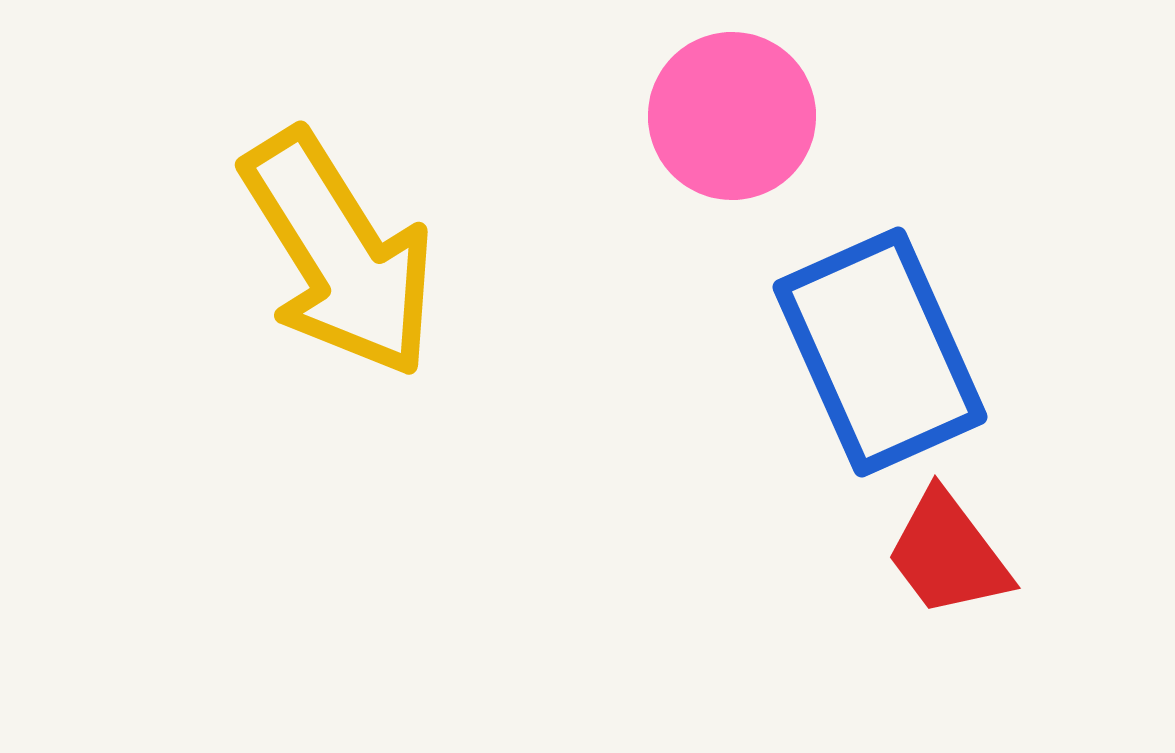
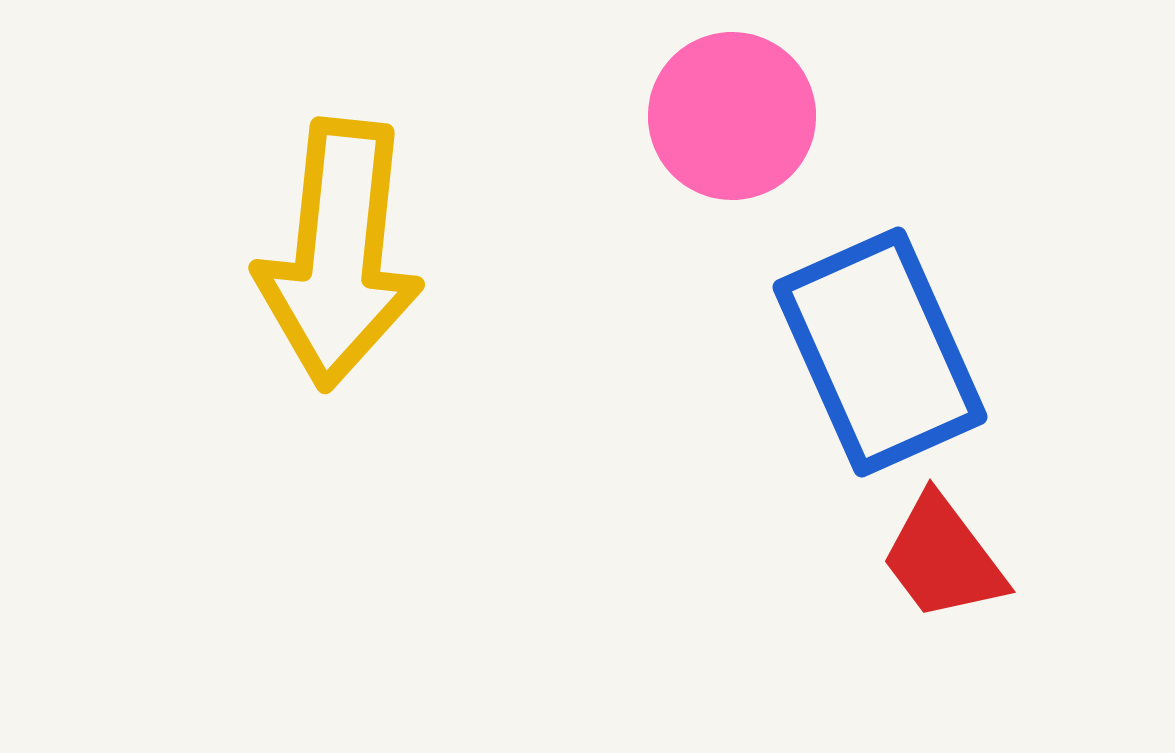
yellow arrow: rotated 38 degrees clockwise
red trapezoid: moved 5 px left, 4 px down
